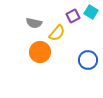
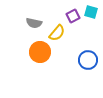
cyan square: rotated 16 degrees counterclockwise
